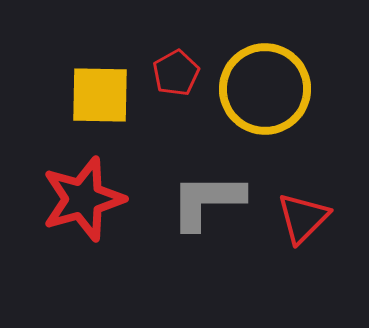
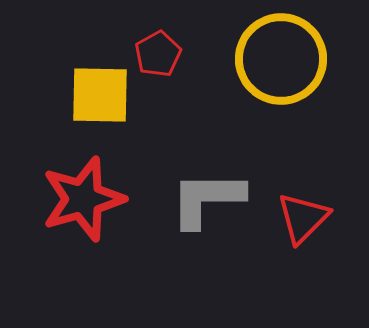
red pentagon: moved 18 px left, 19 px up
yellow circle: moved 16 px right, 30 px up
gray L-shape: moved 2 px up
